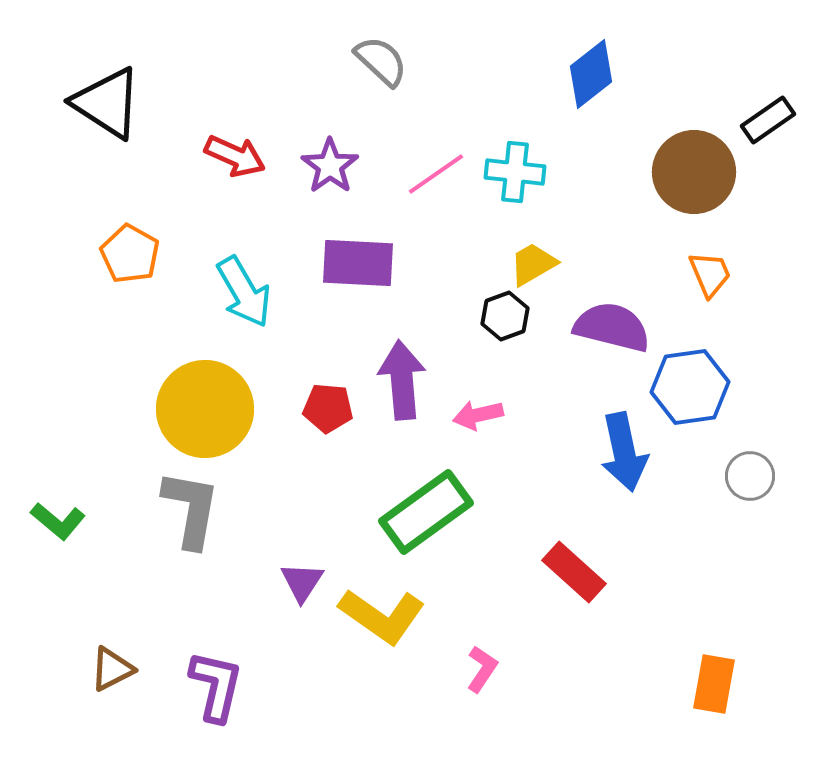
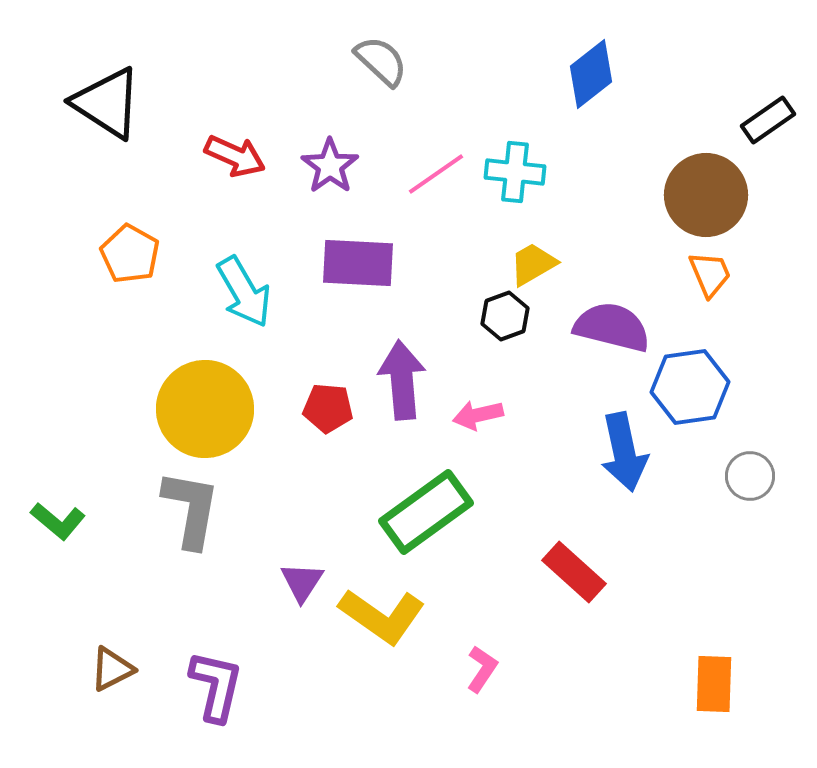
brown circle: moved 12 px right, 23 px down
orange rectangle: rotated 8 degrees counterclockwise
